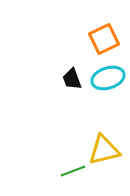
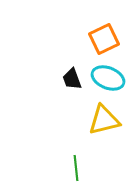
cyan ellipse: rotated 40 degrees clockwise
yellow triangle: moved 30 px up
green line: moved 3 px right, 3 px up; rotated 75 degrees counterclockwise
